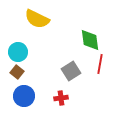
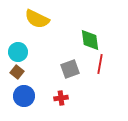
gray square: moved 1 px left, 2 px up; rotated 12 degrees clockwise
